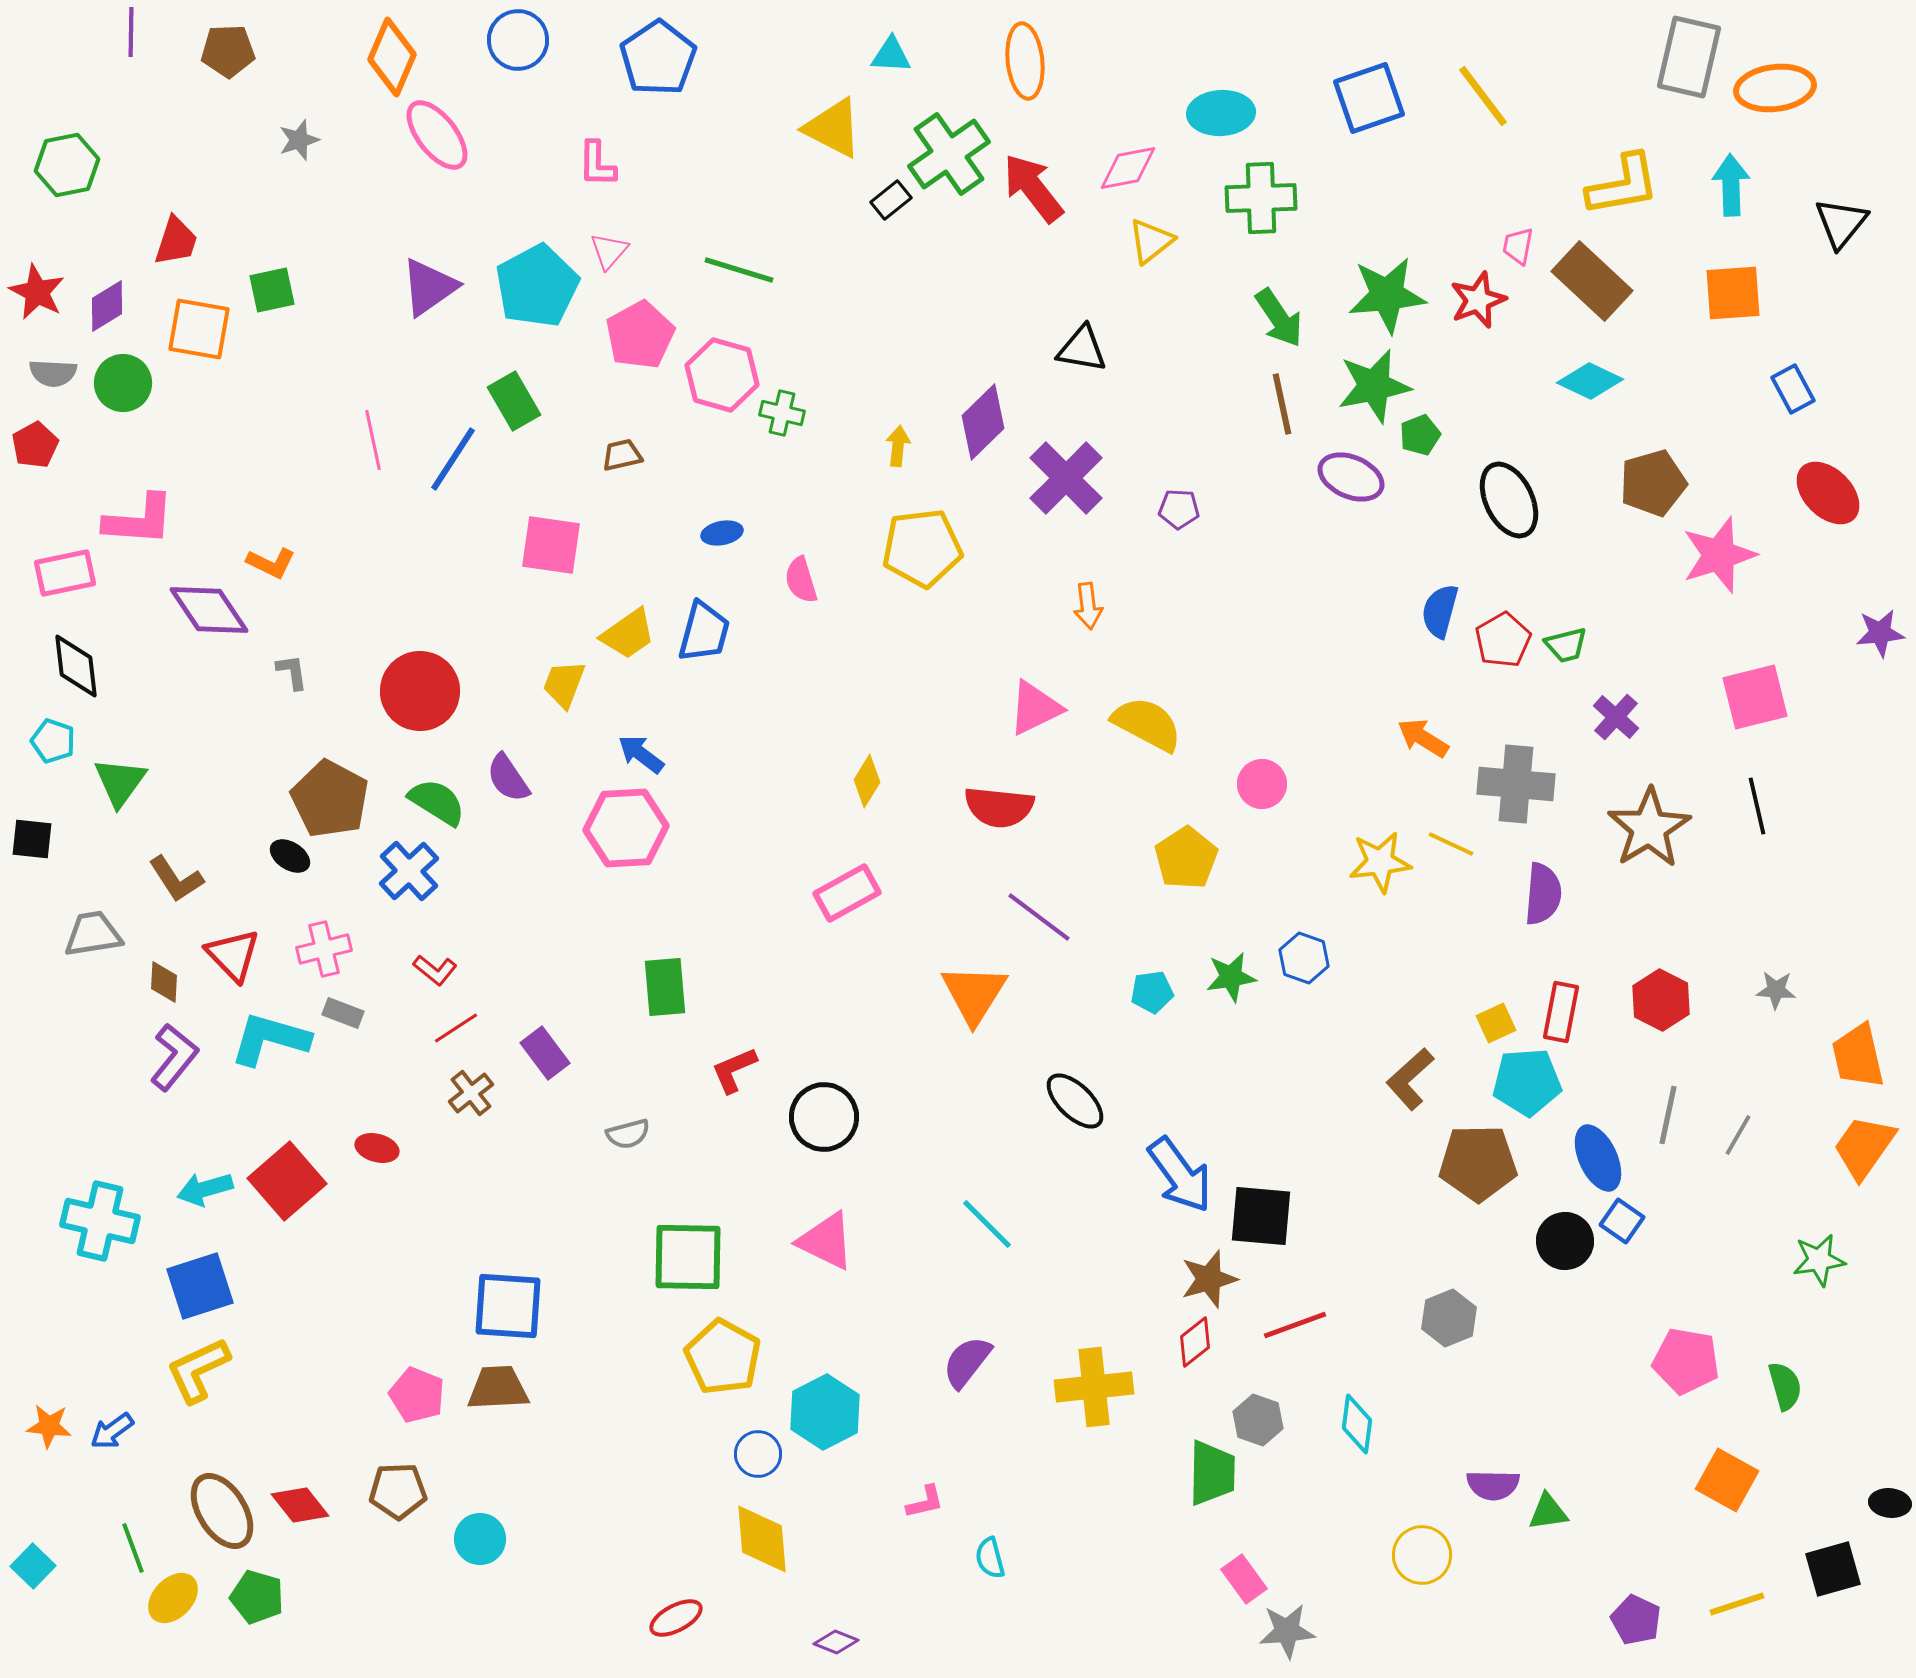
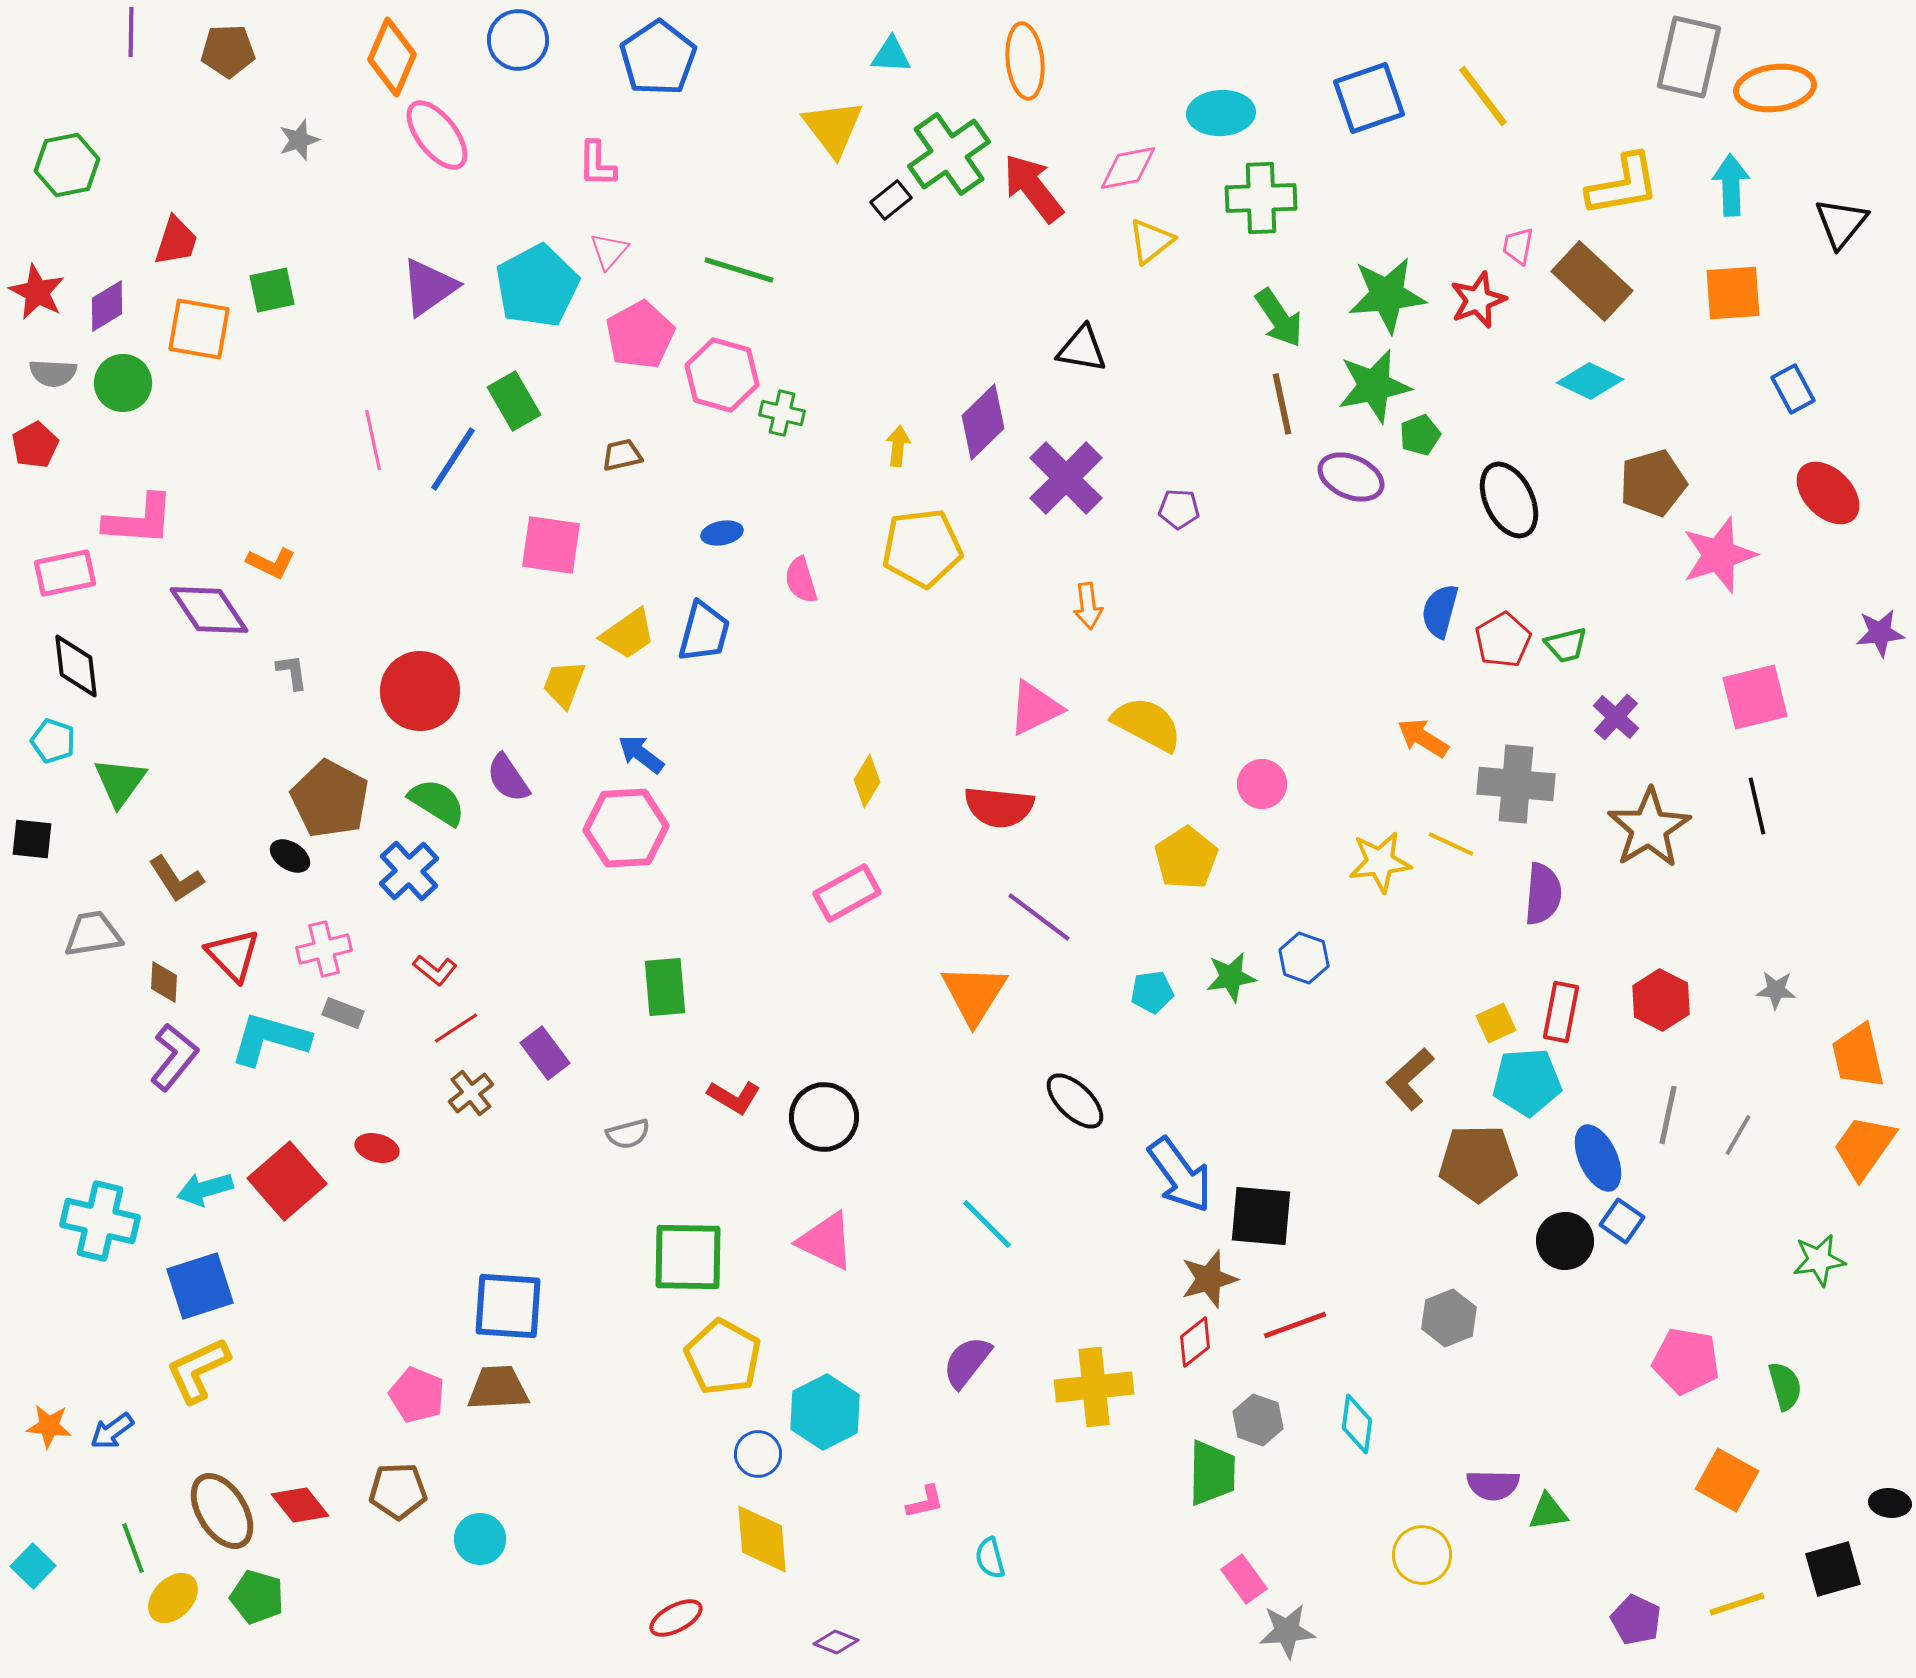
yellow triangle at (833, 128): rotated 26 degrees clockwise
red L-shape at (734, 1070): moved 27 px down; rotated 126 degrees counterclockwise
